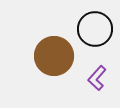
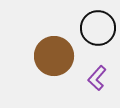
black circle: moved 3 px right, 1 px up
